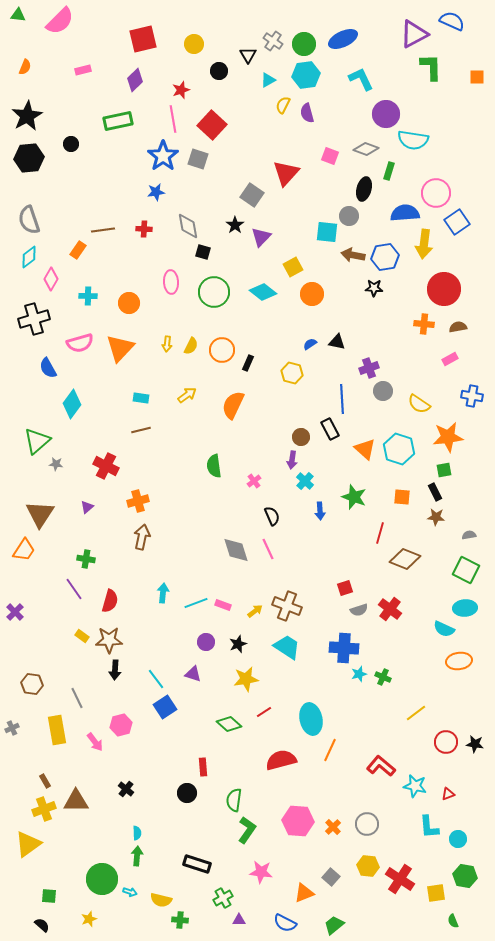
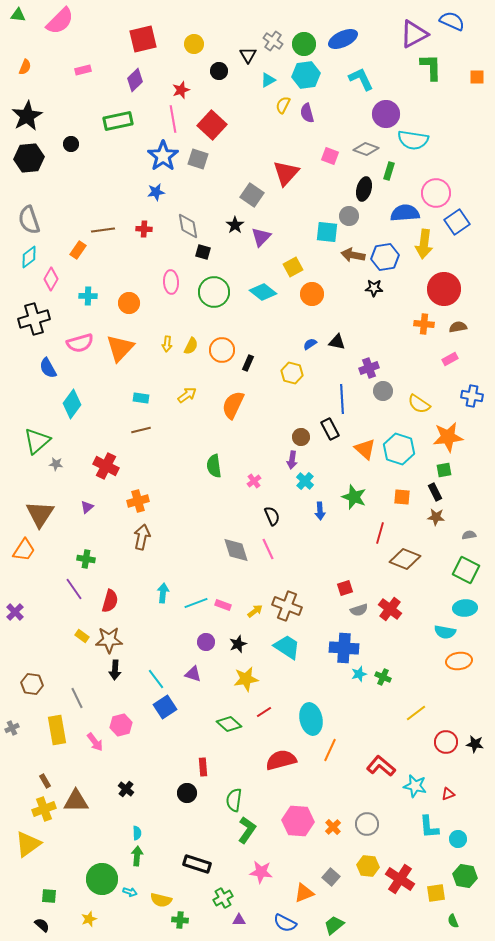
cyan semicircle at (444, 629): moved 1 px right, 3 px down; rotated 15 degrees counterclockwise
